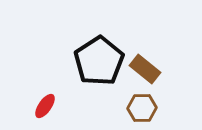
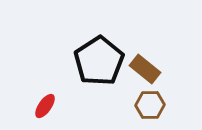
brown hexagon: moved 8 px right, 3 px up
